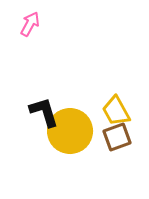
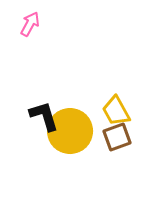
black L-shape: moved 4 px down
